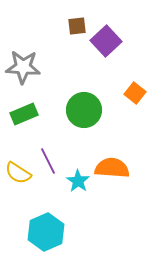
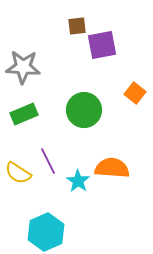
purple square: moved 4 px left, 4 px down; rotated 32 degrees clockwise
